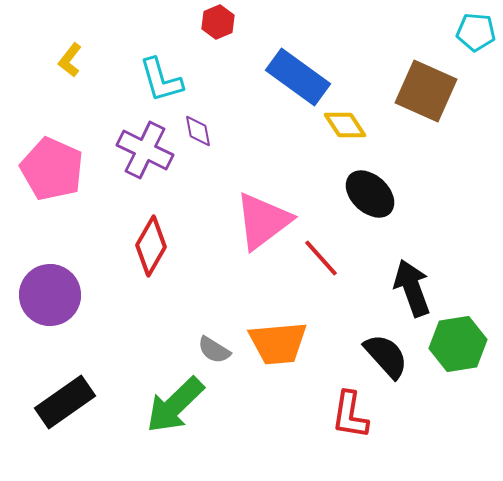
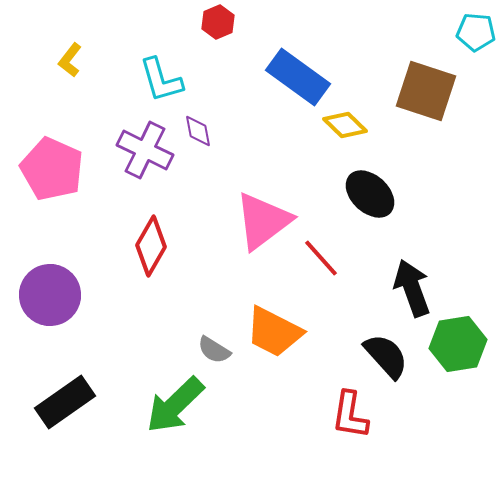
brown square: rotated 6 degrees counterclockwise
yellow diamond: rotated 12 degrees counterclockwise
orange trapezoid: moved 4 px left, 11 px up; rotated 32 degrees clockwise
